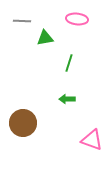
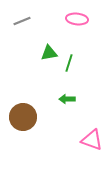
gray line: rotated 24 degrees counterclockwise
green triangle: moved 4 px right, 15 px down
brown circle: moved 6 px up
